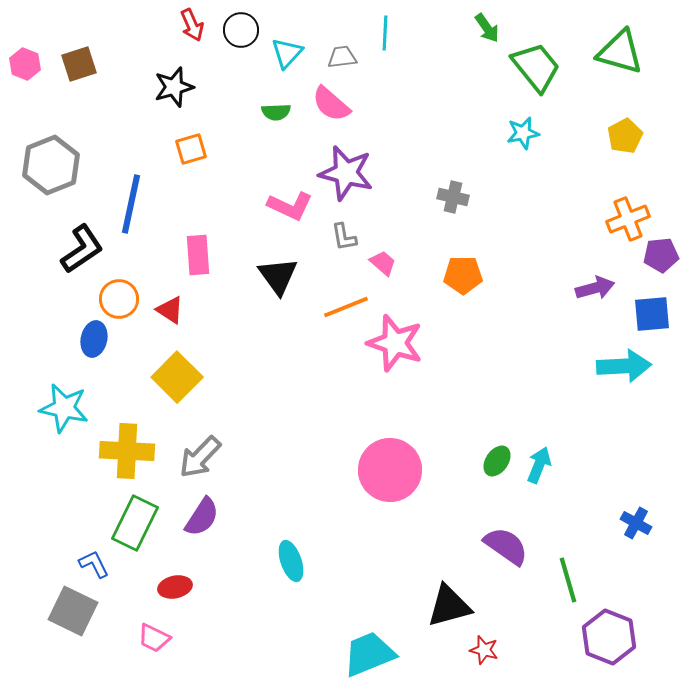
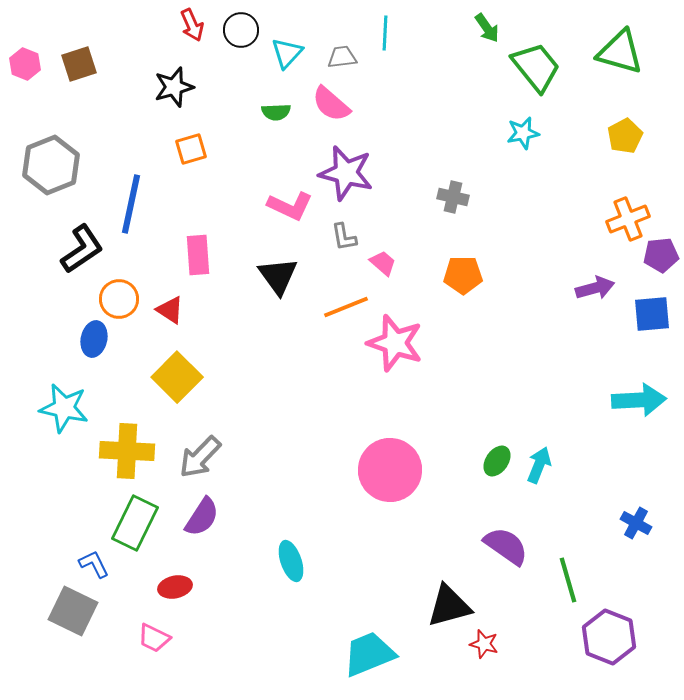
cyan arrow at (624, 366): moved 15 px right, 34 px down
red star at (484, 650): moved 6 px up
